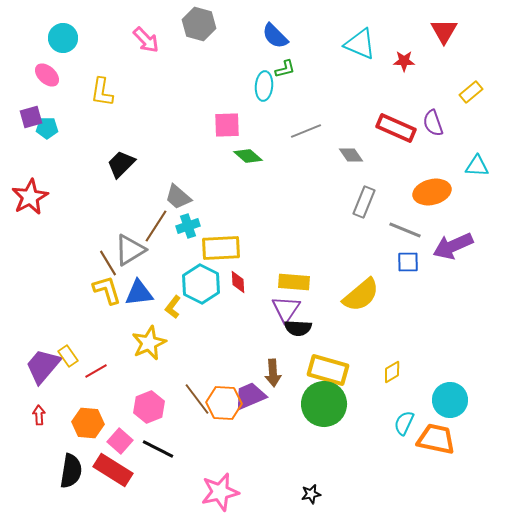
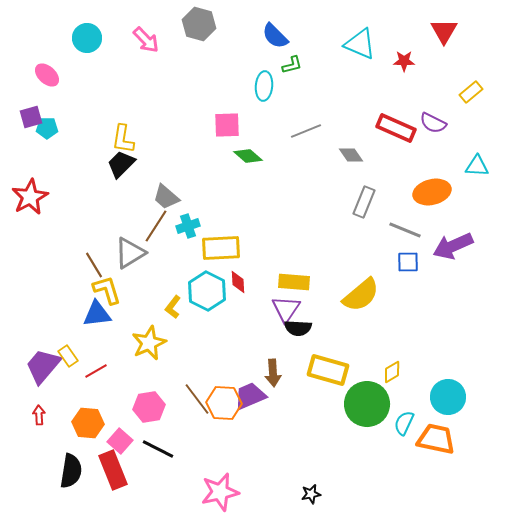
cyan circle at (63, 38): moved 24 px right
green L-shape at (285, 69): moved 7 px right, 4 px up
yellow L-shape at (102, 92): moved 21 px right, 47 px down
purple semicircle at (433, 123): rotated 44 degrees counterclockwise
gray trapezoid at (178, 197): moved 12 px left
gray triangle at (130, 250): moved 3 px down
brown line at (108, 263): moved 14 px left, 2 px down
cyan hexagon at (201, 284): moved 6 px right, 7 px down
blue triangle at (139, 293): moved 42 px left, 21 px down
cyan circle at (450, 400): moved 2 px left, 3 px up
green circle at (324, 404): moved 43 px right
pink hexagon at (149, 407): rotated 12 degrees clockwise
red rectangle at (113, 470): rotated 36 degrees clockwise
